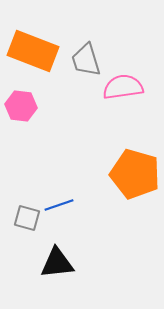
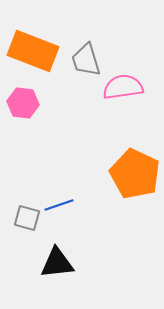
pink hexagon: moved 2 px right, 3 px up
orange pentagon: rotated 9 degrees clockwise
